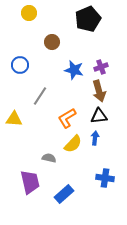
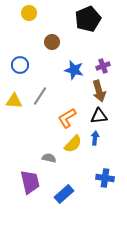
purple cross: moved 2 px right, 1 px up
yellow triangle: moved 18 px up
